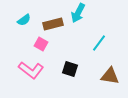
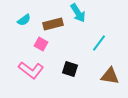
cyan arrow: rotated 60 degrees counterclockwise
